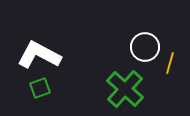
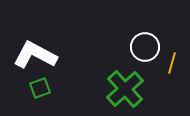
white L-shape: moved 4 px left
yellow line: moved 2 px right
green cross: rotated 6 degrees clockwise
